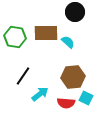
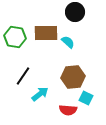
red semicircle: moved 2 px right, 7 px down
